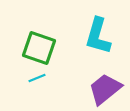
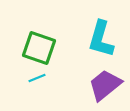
cyan L-shape: moved 3 px right, 3 px down
purple trapezoid: moved 4 px up
